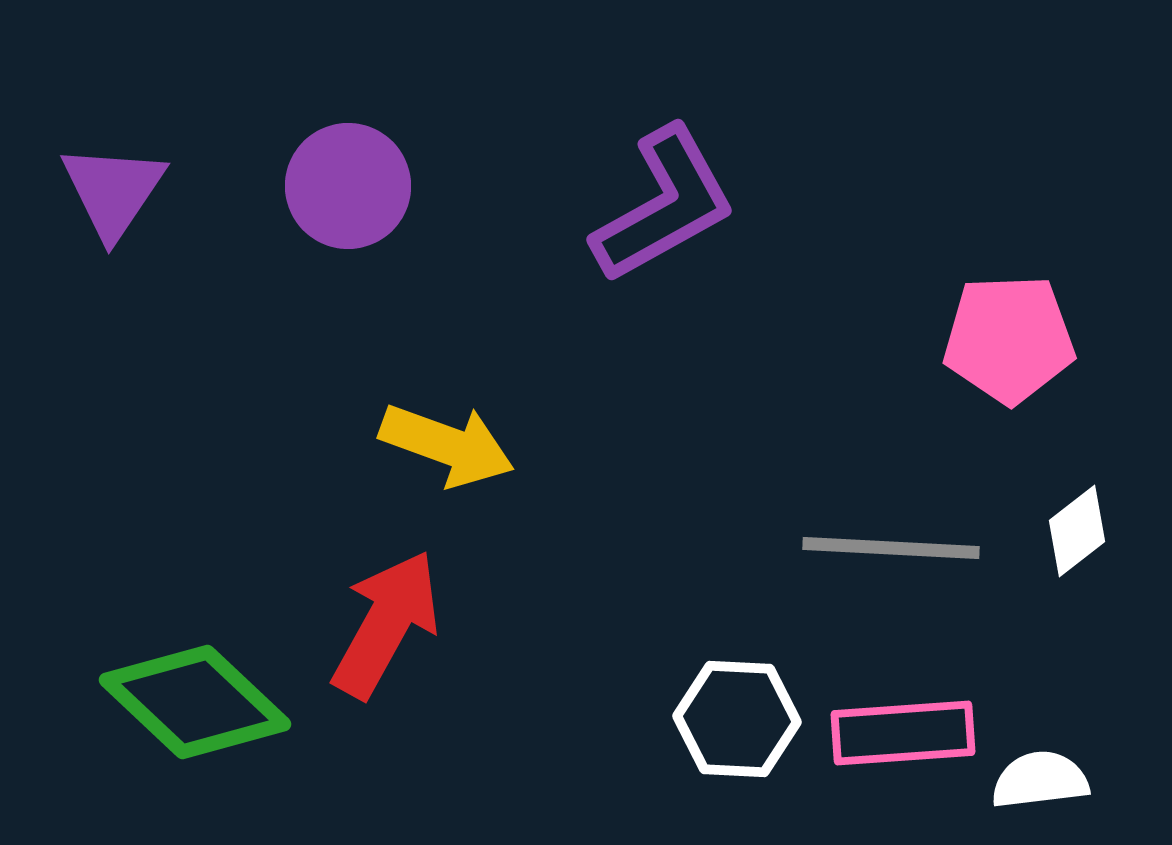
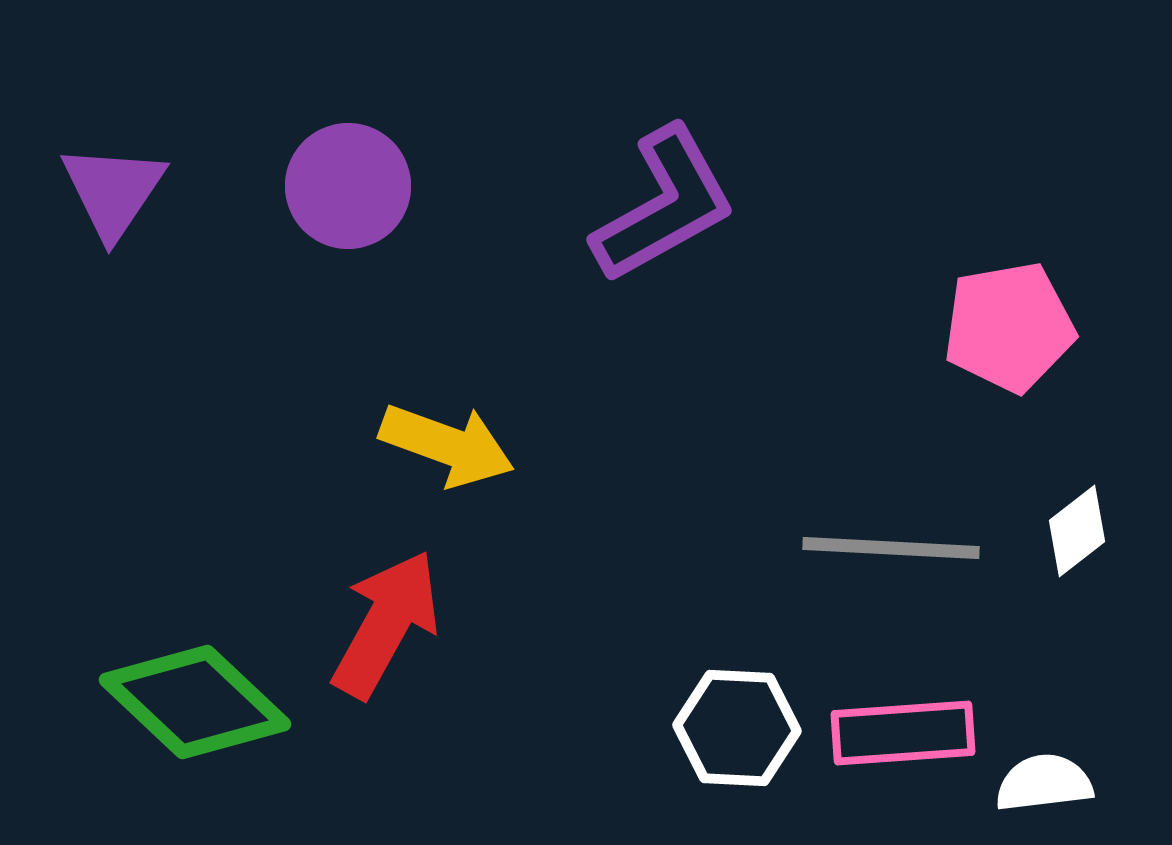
pink pentagon: moved 12 px up; rotated 8 degrees counterclockwise
white hexagon: moved 9 px down
white semicircle: moved 4 px right, 3 px down
